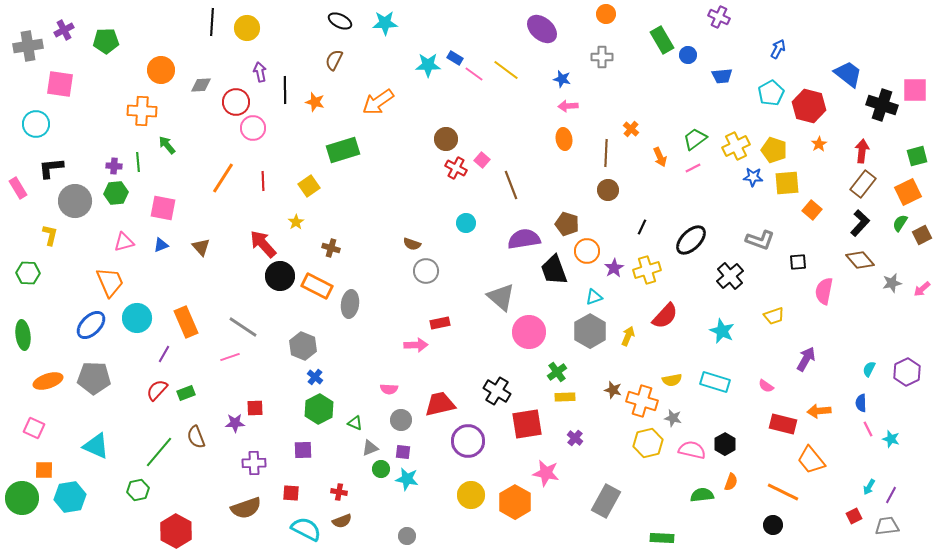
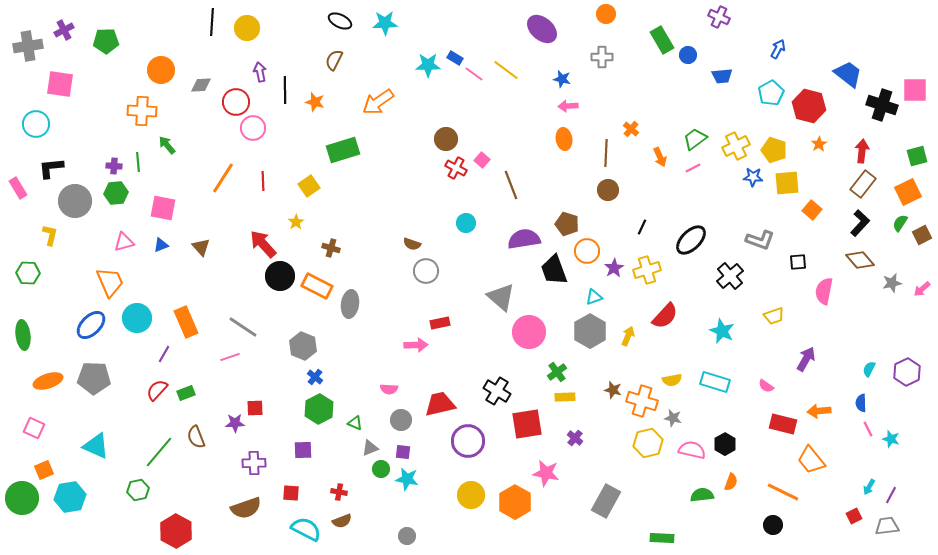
orange square at (44, 470): rotated 24 degrees counterclockwise
